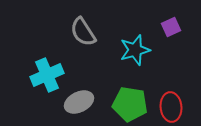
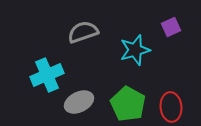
gray semicircle: rotated 104 degrees clockwise
green pentagon: moved 2 px left; rotated 20 degrees clockwise
